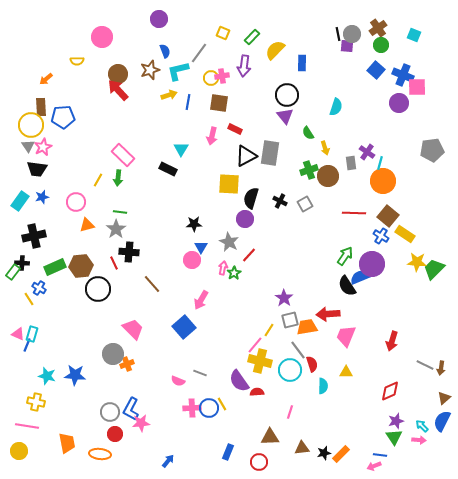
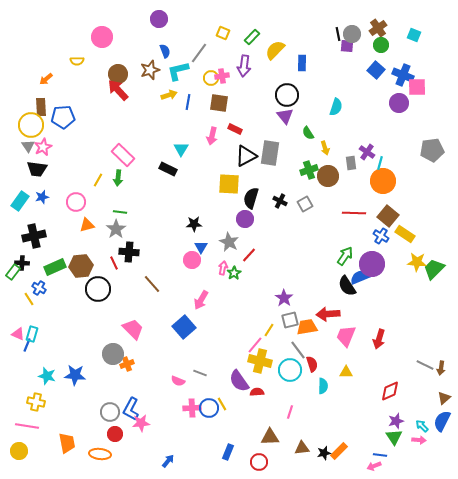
red arrow at (392, 341): moved 13 px left, 2 px up
orange rectangle at (341, 454): moved 2 px left, 3 px up
